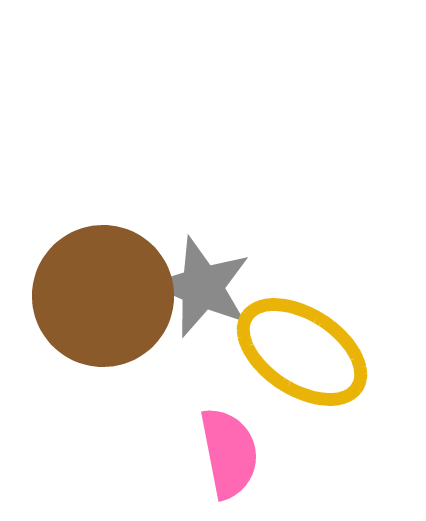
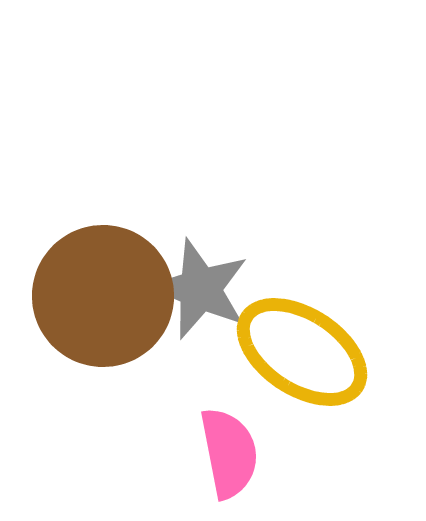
gray star: moved 2 px left, 2 px down
